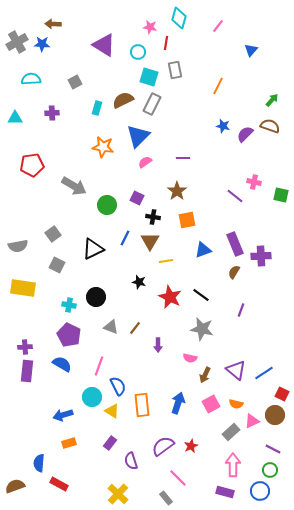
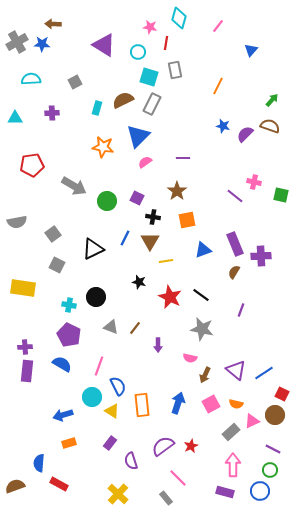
green circle at (107, 205): moved 4 px up
gray semicircle at (18, 246): moved 1 px left, 24 px up
